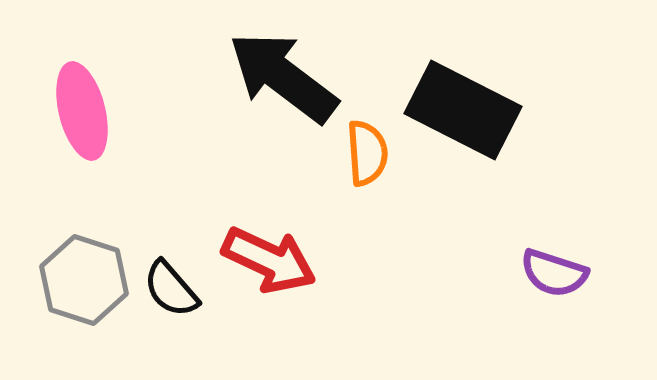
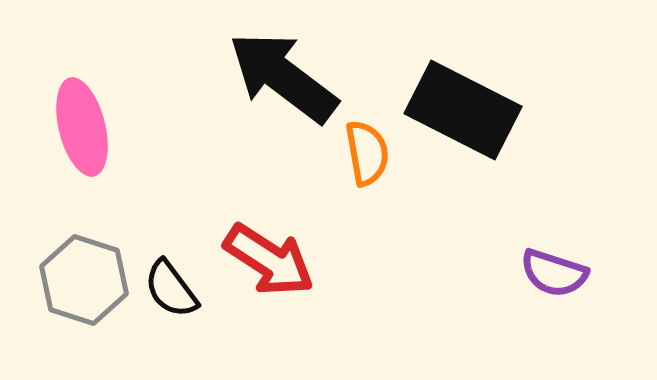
pink ellipse: moved 16 px down
orange semicircle: rotated 6 degrees counterclockwise
red arrow: rotated 8 degrees clockwise
black semicircle: rotated 4 degrees clockwise
